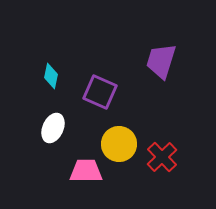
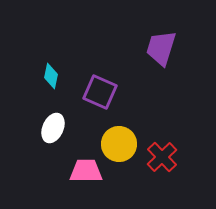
purple trapezoid: moved 13 px up
